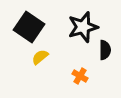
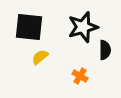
black square: rotated 28 degrees counterclockwise
